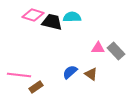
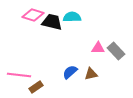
brown triangle: rotated 48 degrees counterclockwise
